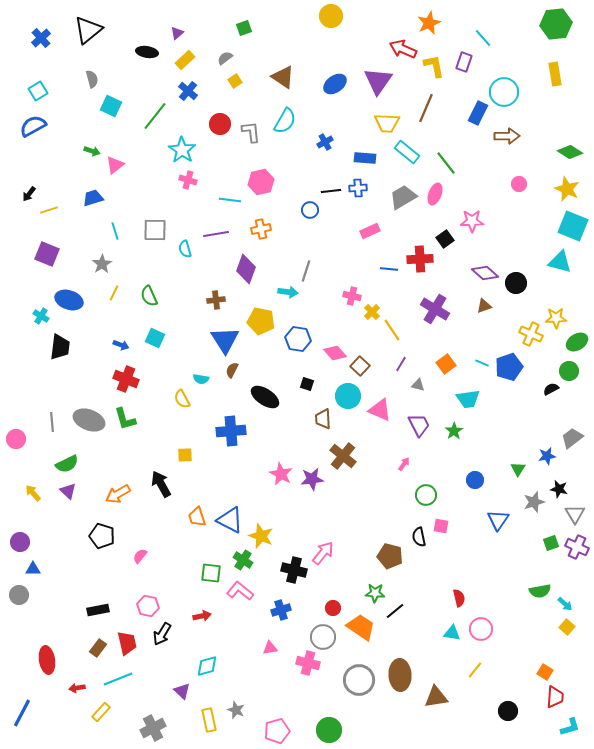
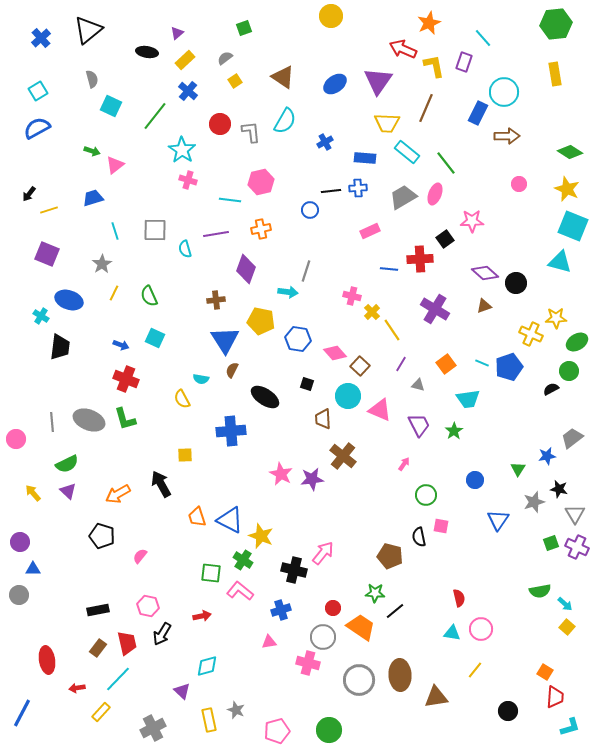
blue semicircle at (33, 126): moved 4 px right, 2 px down
pink triangle at (270, 648): moved 1 px left, 6 px up
cyan line at (118, 679): rotated 24 degrees counterclockwise
